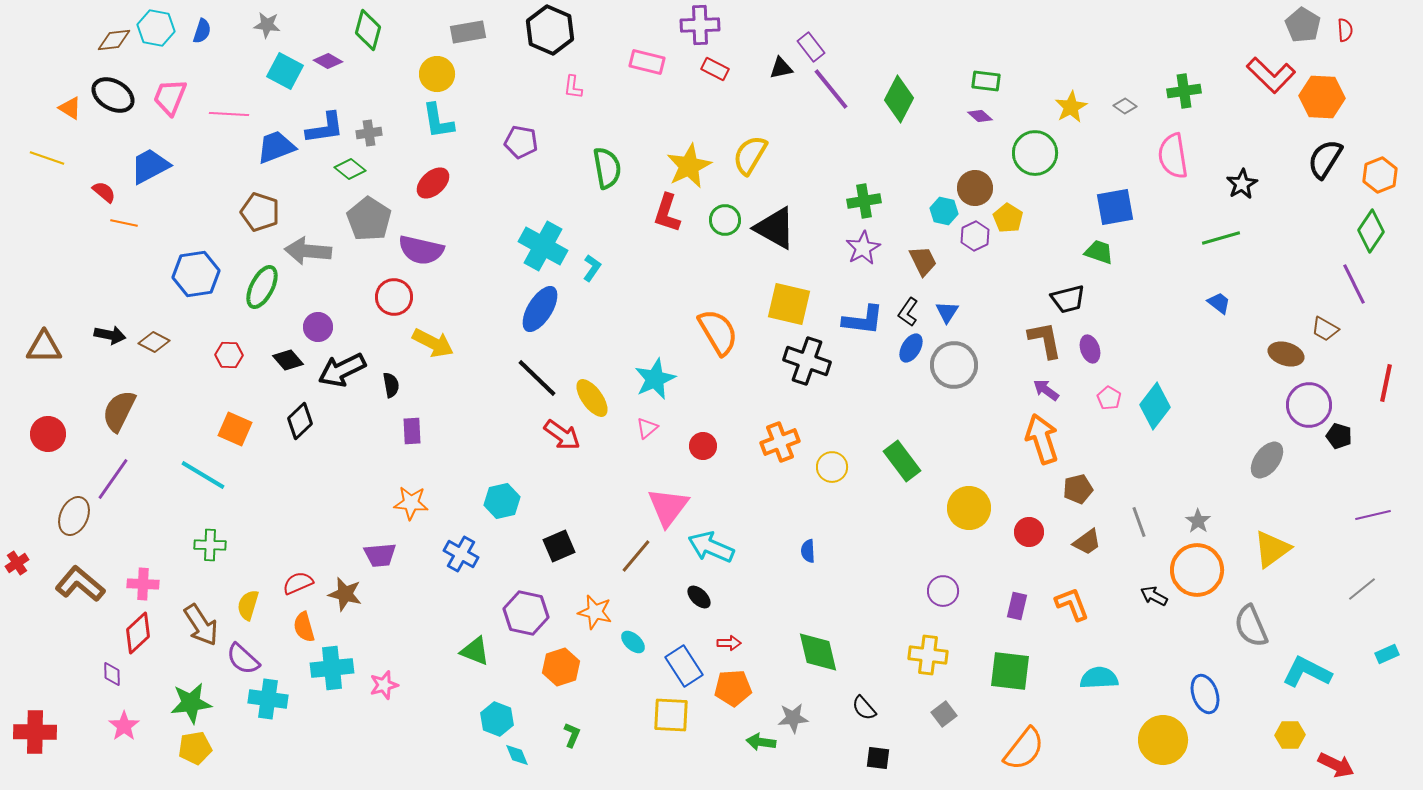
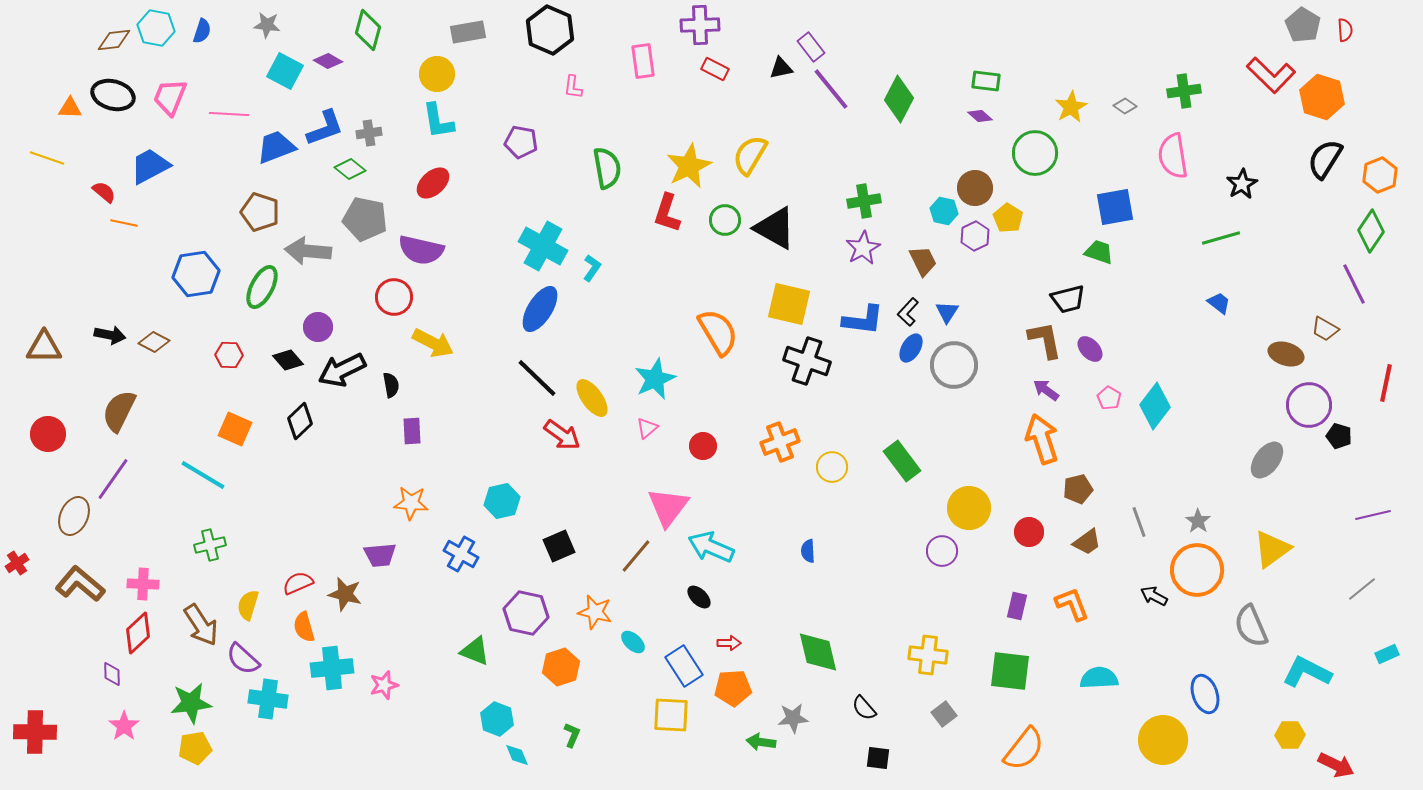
pink rectangle at (647, 62): moved 4 px left, 1 px up; rotated 68 degrees clockwise
black ellipse at (113, 95): rotated 15 degrees counterclockwise
orange hexagon at (1322, 97): rotated 15 degrees clockwise
orange triangle at (70, 108): rotated 30 degrees counterclockwise
blue L-shape at (325, 128): rotated 12 degrees counterclockwise
gray pentagon at (369, 219): moved 4 px left; rotated 21 degrees counterclockwise
black L-shape at (908, 312): rotated 8 degrees clockwise
purple ellipse at (1090, 349): rotated 24 degrees counterclockwise
green cross at (210, 545): rotated 16 degrees counterclockwise
purple circle at (943, 591): moved 1 px left, 40 px up
